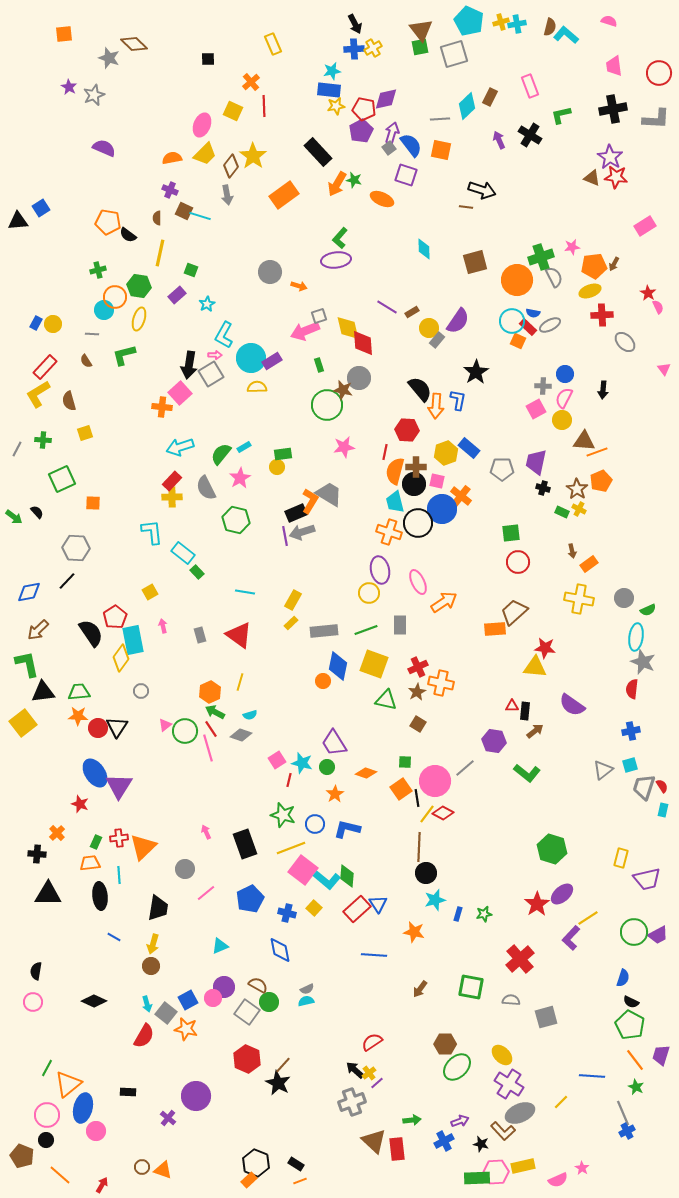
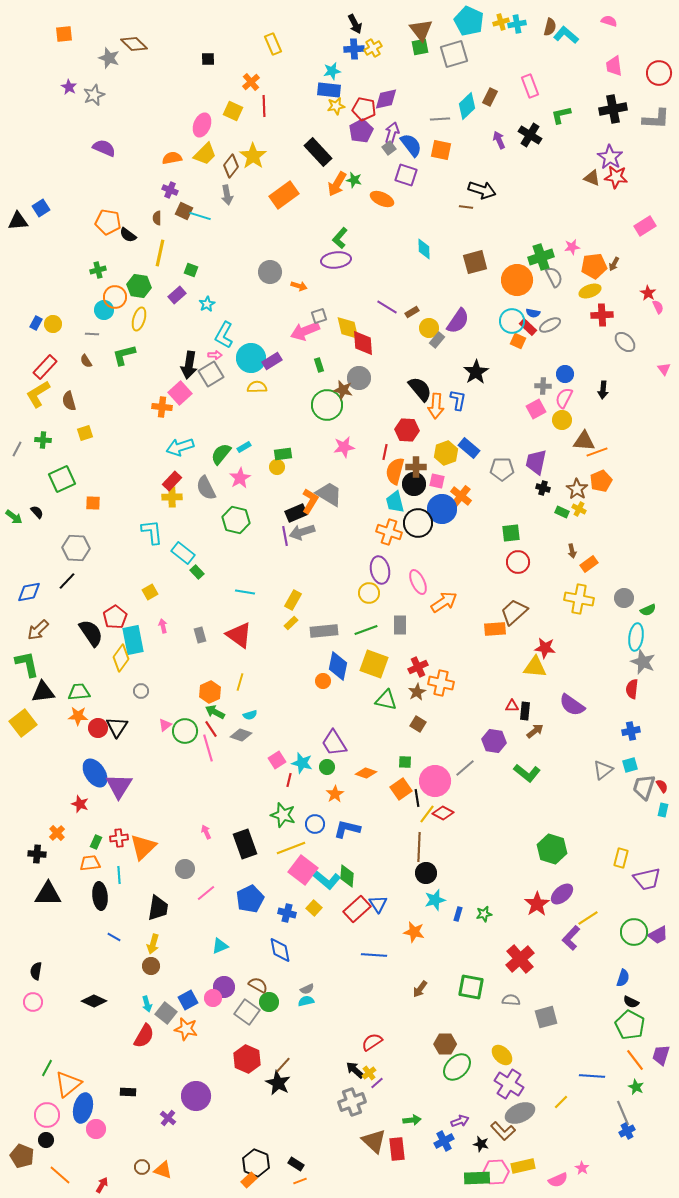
pink circle at (96, 1131): moved 2 px up
